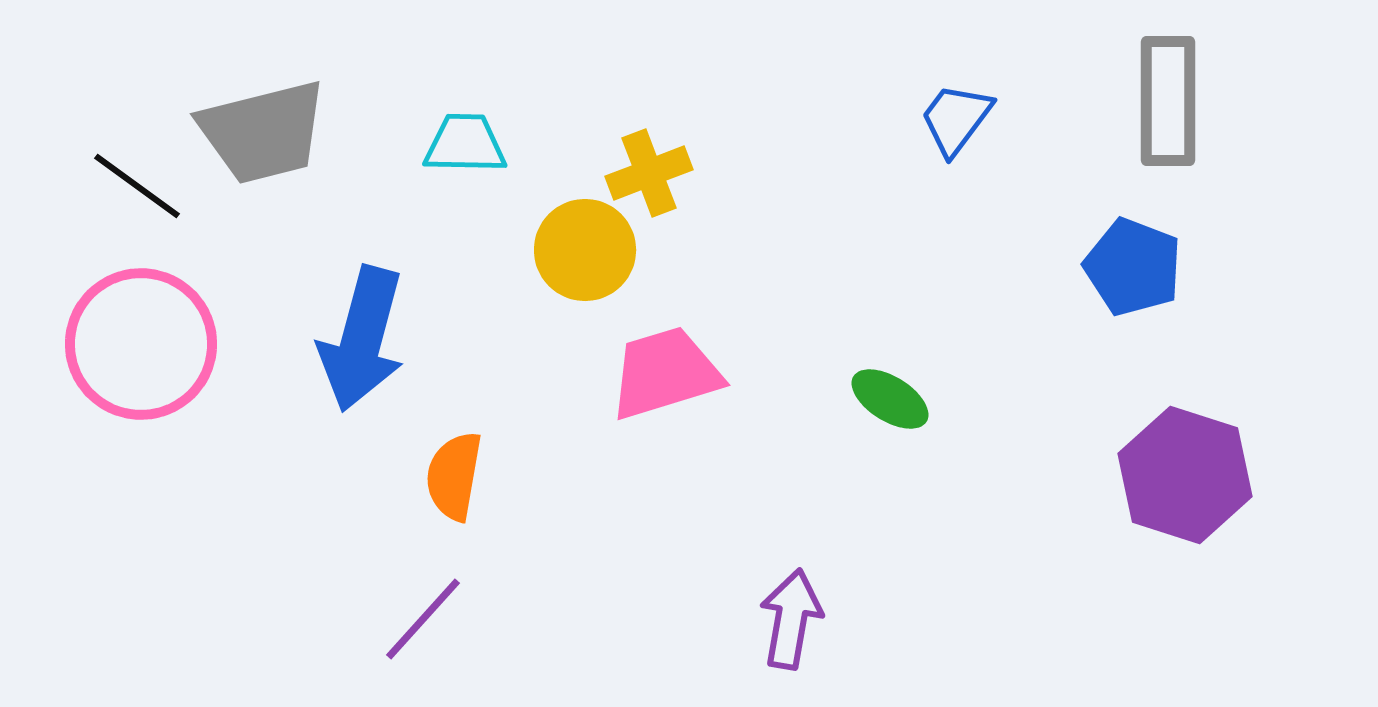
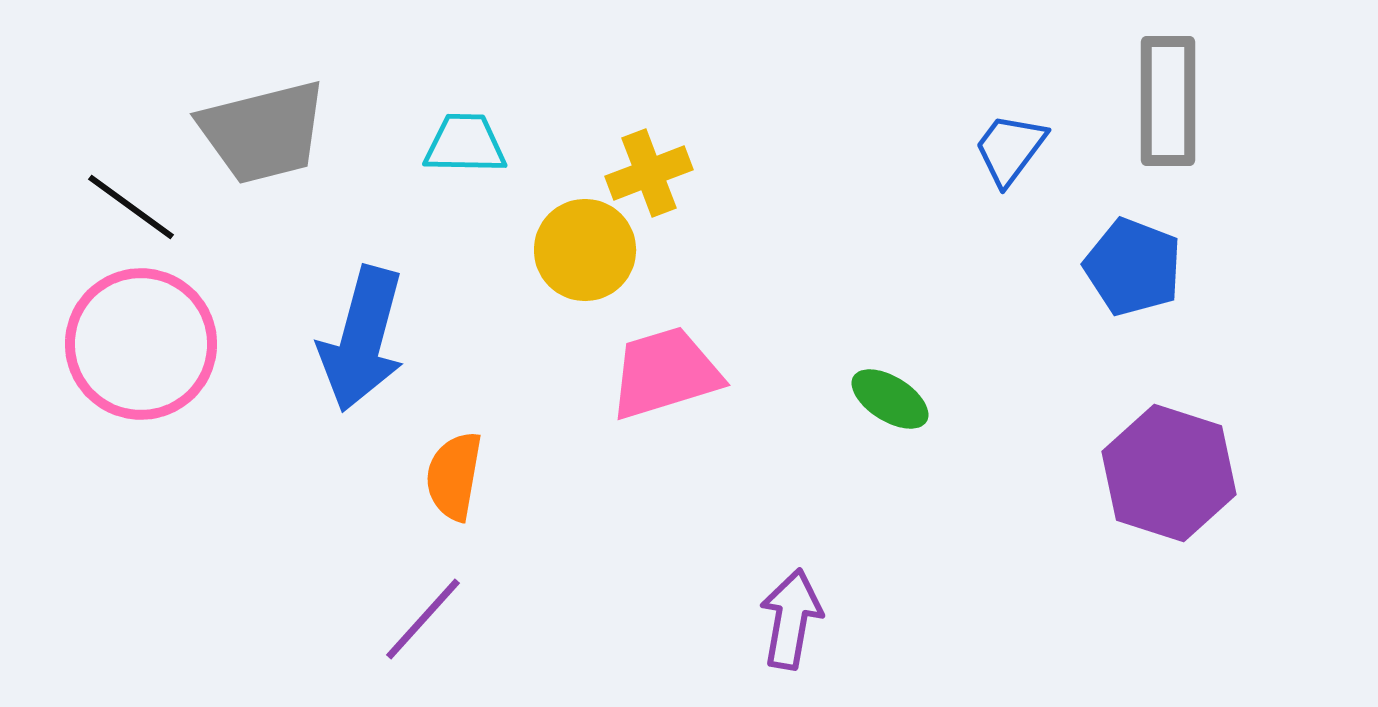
blue trapezoid: moved 54 px right, 30 px down
black line: moved 6 px left, 21 px down
purple hexagon: moved 16 px left, 2 px up
